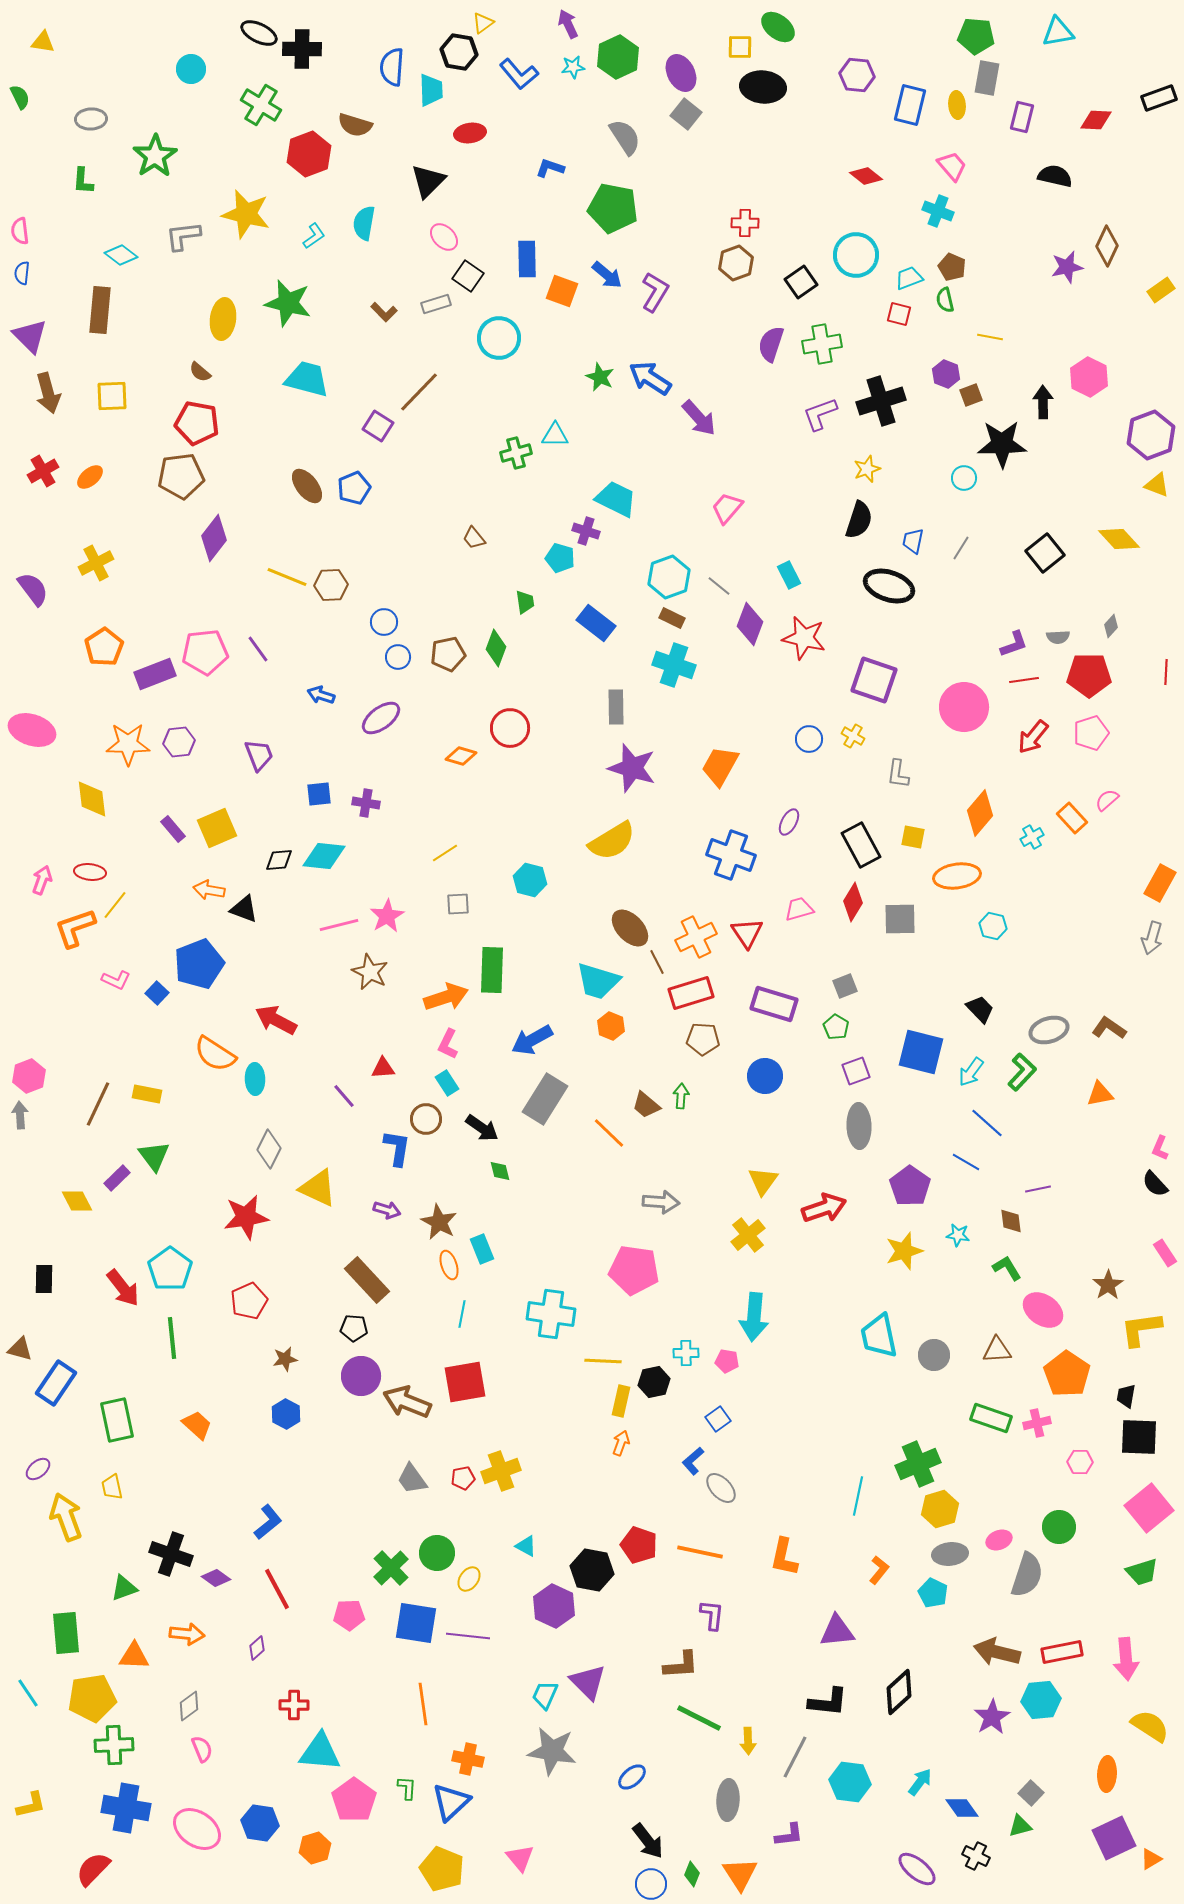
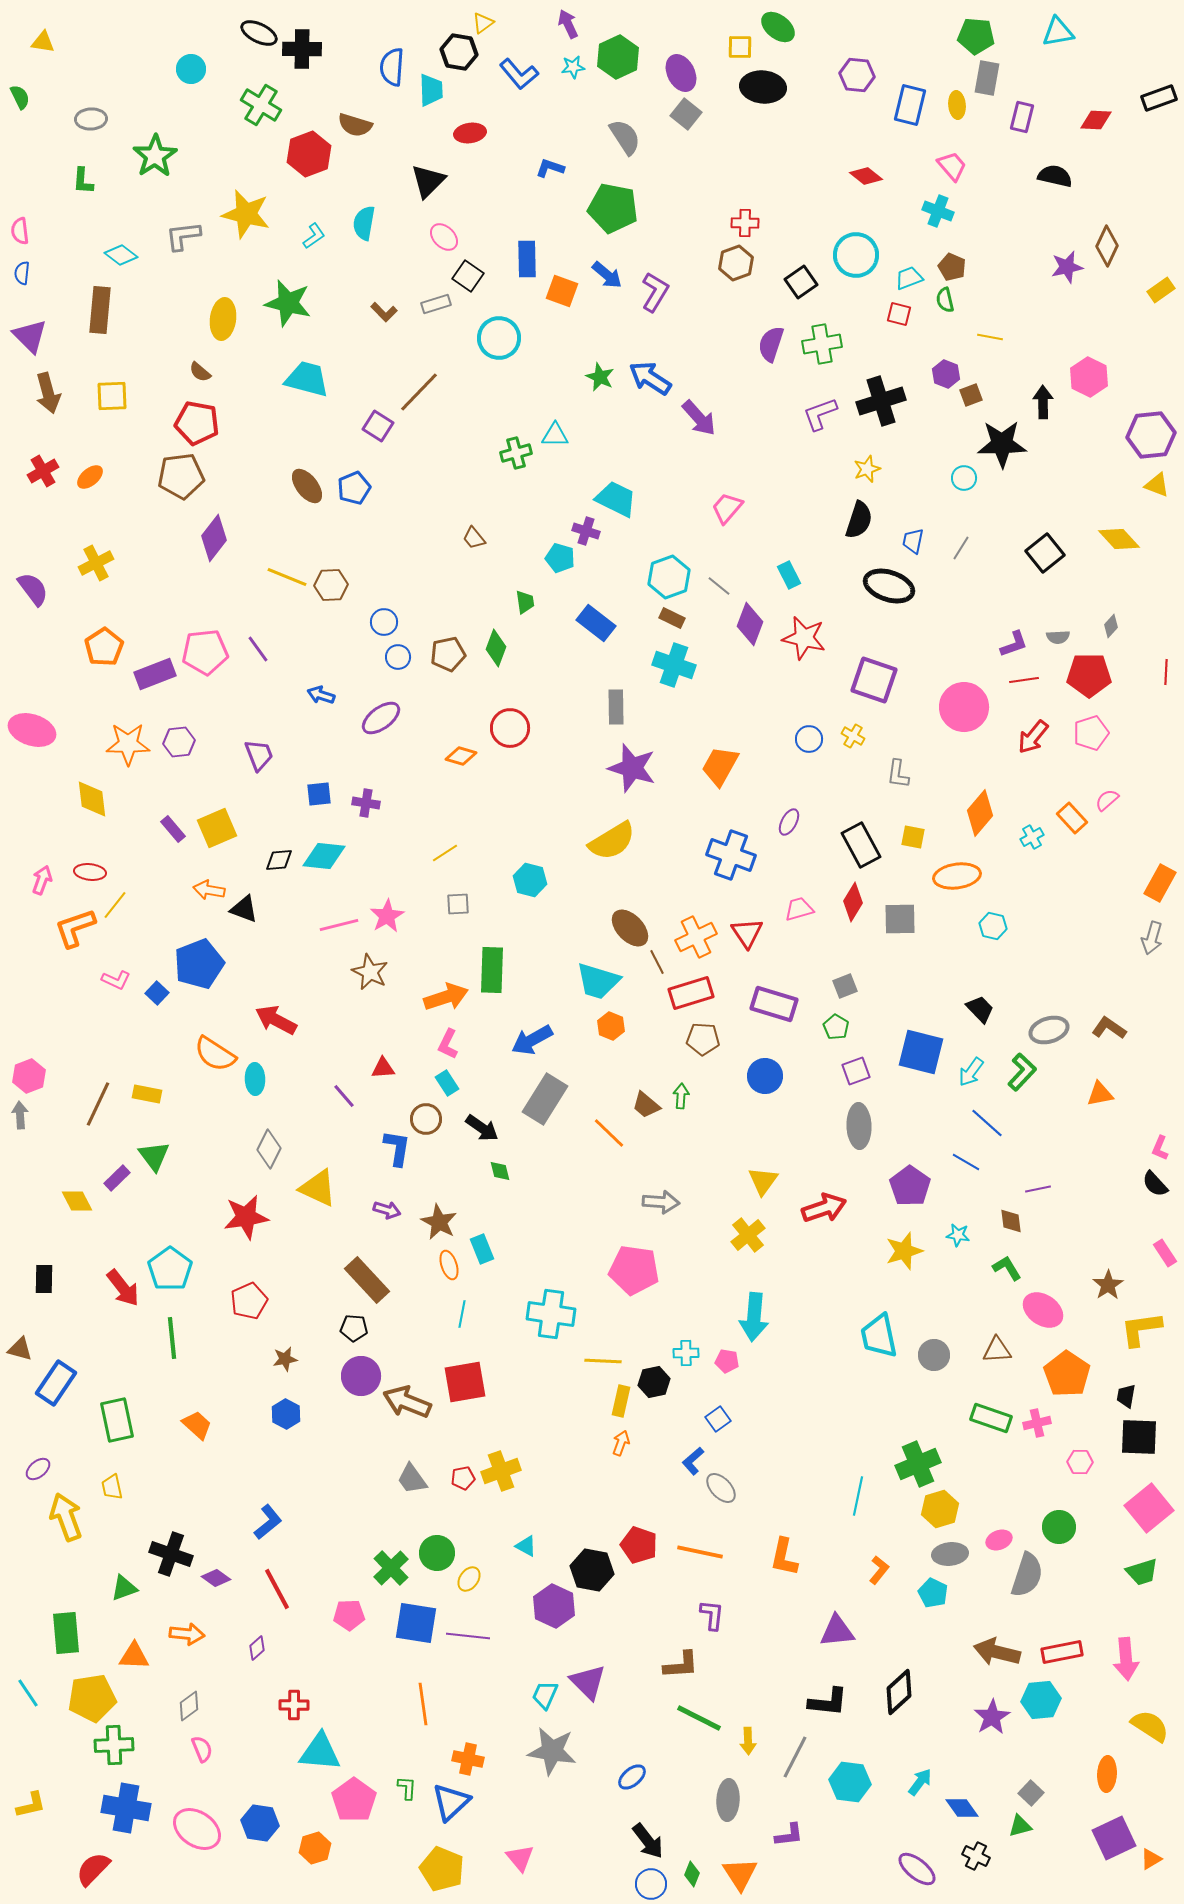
purple hexagon at (1151, 435): rotated 15 degrees clockwise
